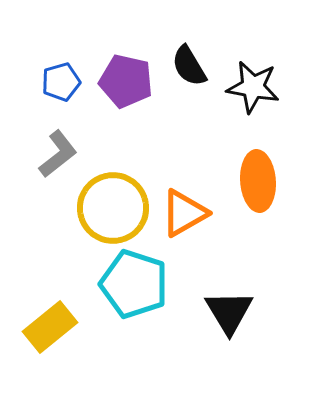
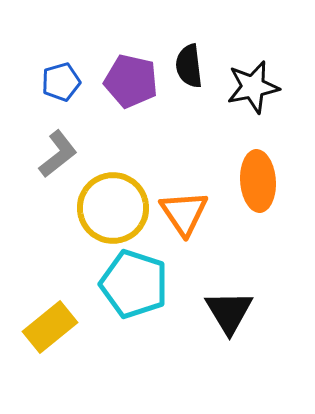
black semicircle: rotated 24 degrees clockwise
purple pentagon: moved 5 px right
black star: rotated 22 degrees counterclockwise
orange triangle: rotated 34 degrees counterclockwise
